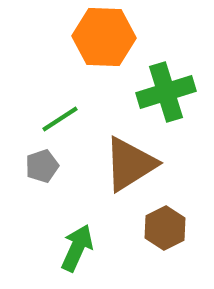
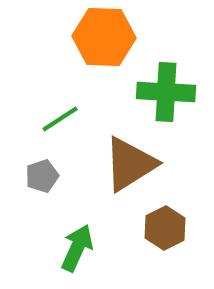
green cross: rotated 20 degrees clockwise
gray pentagon: moved 10 px down
